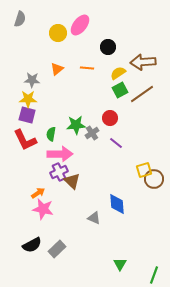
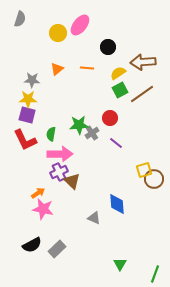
green star: moved 3 px right
green line: moved 1 px right, 1 px up
